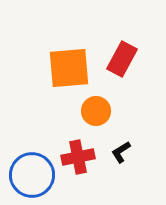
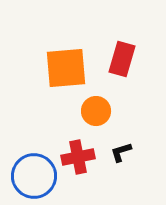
red rectangle: rotated 12 degrees counterclockwise
orange square: moved 3 px left
black L-shape: rotated 15 degrees clockwise
blue circle: moved 2 px right, 1 px down
